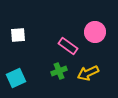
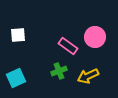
pink circle: moved 5 px down
yellow arrow: moved 3 px down
